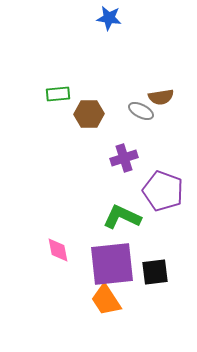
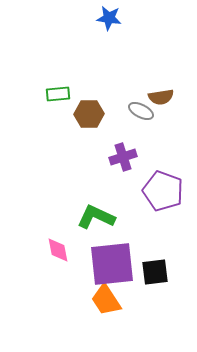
purple cross: moved 1 px left, 1 px up
green L-shape: moved 26 px left
